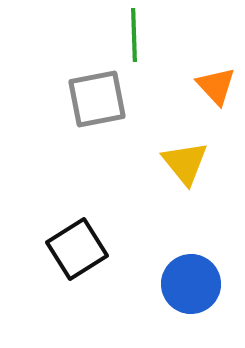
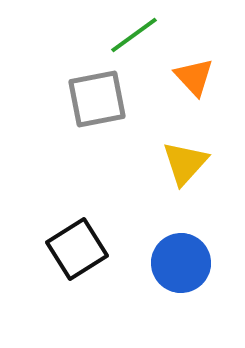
green line: rotated 56 degrees clockwise
orange triangle: moved 22 px left, 9 px up
yellow triangle: rotated 21 degrees clockwise
blue circle: moved 10 px left, 21 px up
